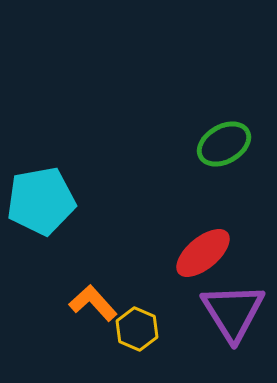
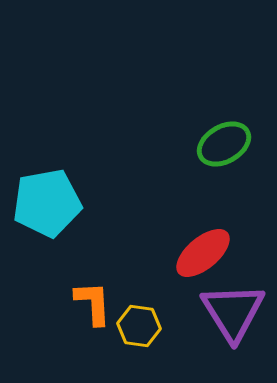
cyan pentagon: moved 6 px right, 2 px down
orange L-shape: rotated 39 degrees clockwise
yellow hexagon: moved 2 px right, 3 px up; rotated 15 degrees counterclockwise
